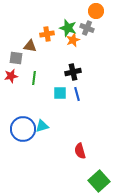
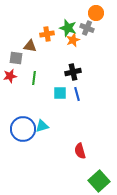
orange circle: moved 2 px down
red star: moved 1 px left
